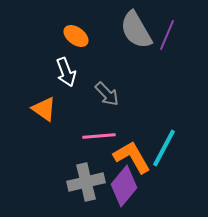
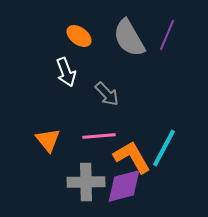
gray semicircle: moved 7 px left, 8 px down
orange ellipse: moved 3 px right
orange triangle: moved 4 px right, 31 px down; rotated 16 degrees clockwise
gray cross: rotated 12 degrees clockwise
purple diamond: rotated 36 degrees clockwise
